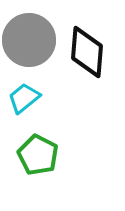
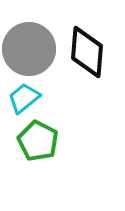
gray circle: moved 9 px down
green pentagon: moved 14 px up
